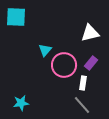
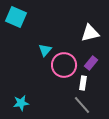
cyan square: rotated 20 degrees clockwise
